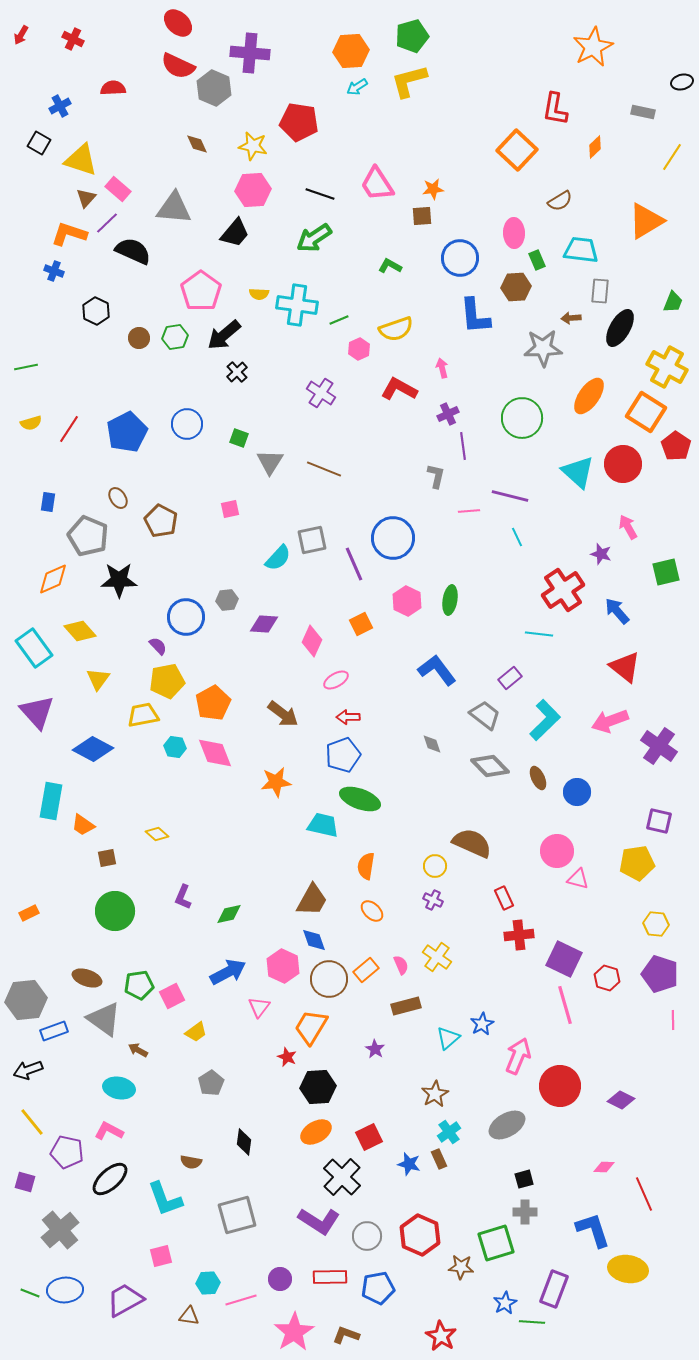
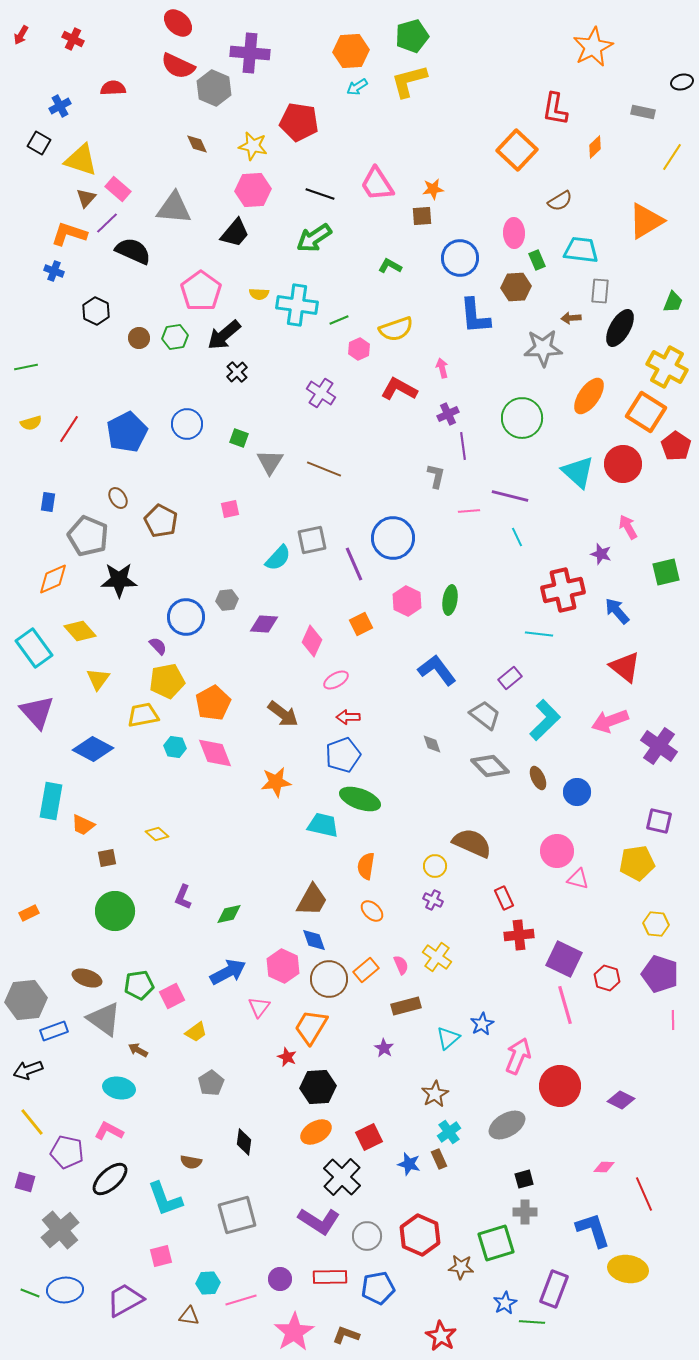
red cross at (563, 590): rotated 21 degrees clockwise
orange trapezoid at (83, 825): rotated 10 degrees counterclockwise
purple star at (375, 1049): moved 9 px right, 1 px up
